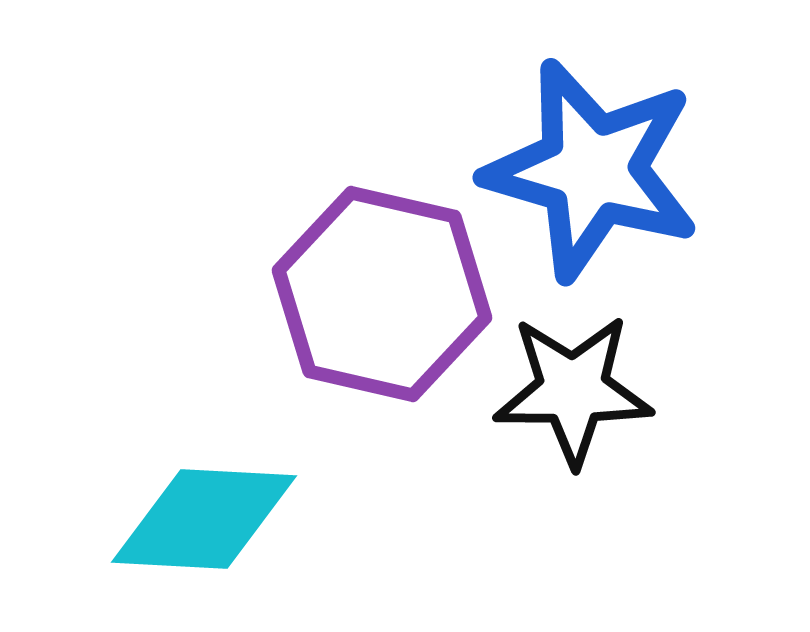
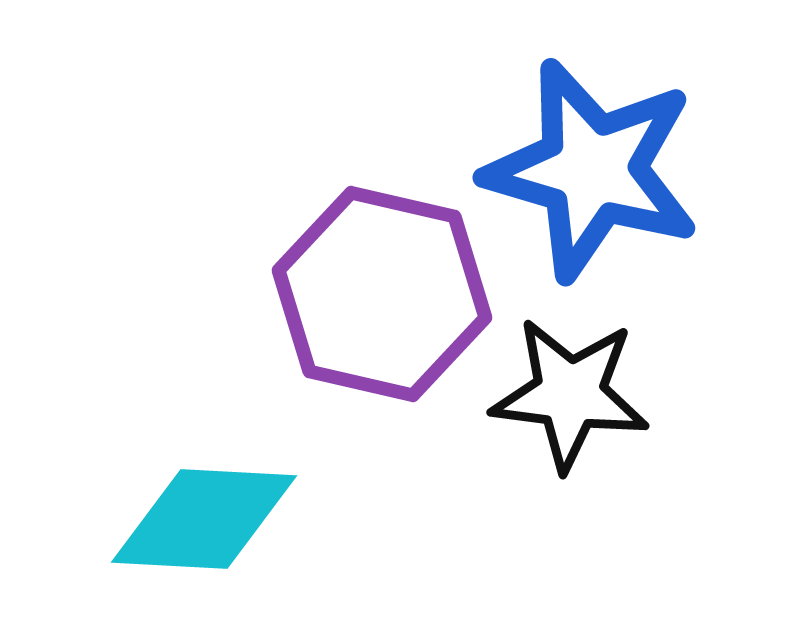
black star: moved 3 px left, 4 px down; rotated 7 degrees clockwise
